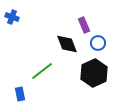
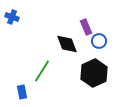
purple rectangle: moved 2 px right, 2 px down
blue circle: moved 1 px right, 2 px up
green line: rotated 20 degrees counterclockwise
blue rectangle: moved 2 px right, 2 px up
